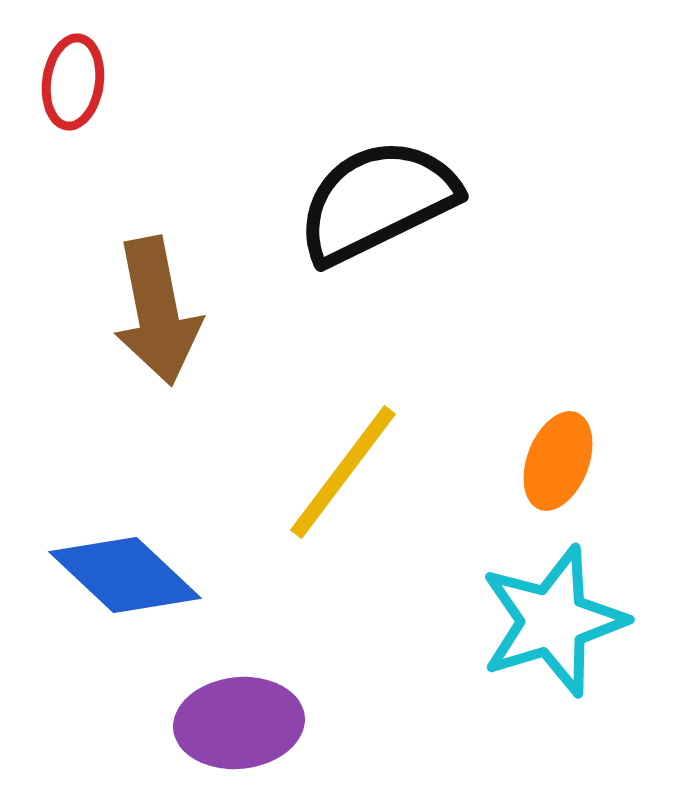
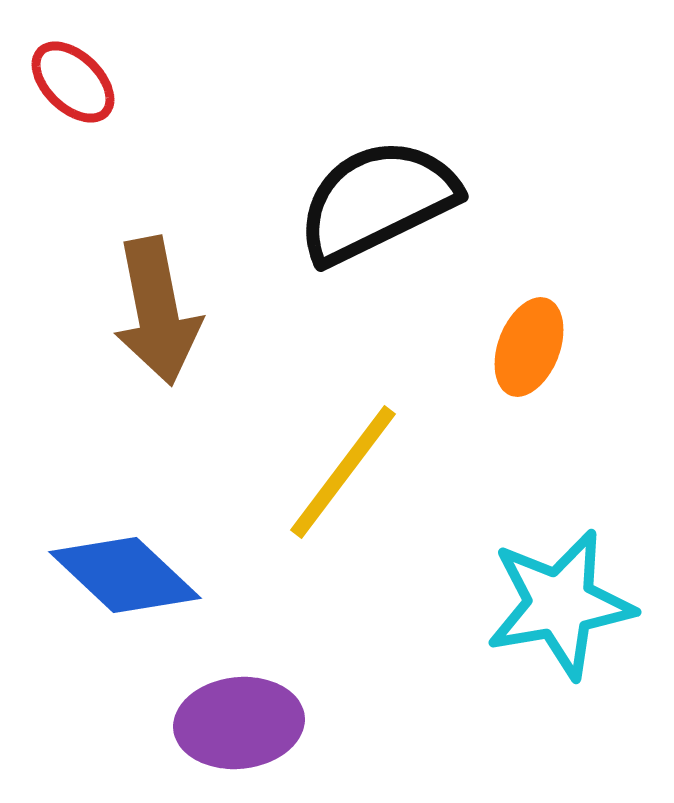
red ellipse: rotated 54 degrees counterclockwise
orange ellipse: moved 29 px left, 114 px up
cyan star: moved 7 px right, 17 px up; rotated 7 degrees clockwise
